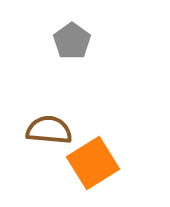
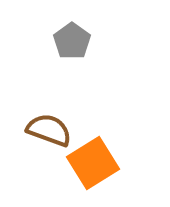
brown semicircle: rotated 15 degrees clockwise
